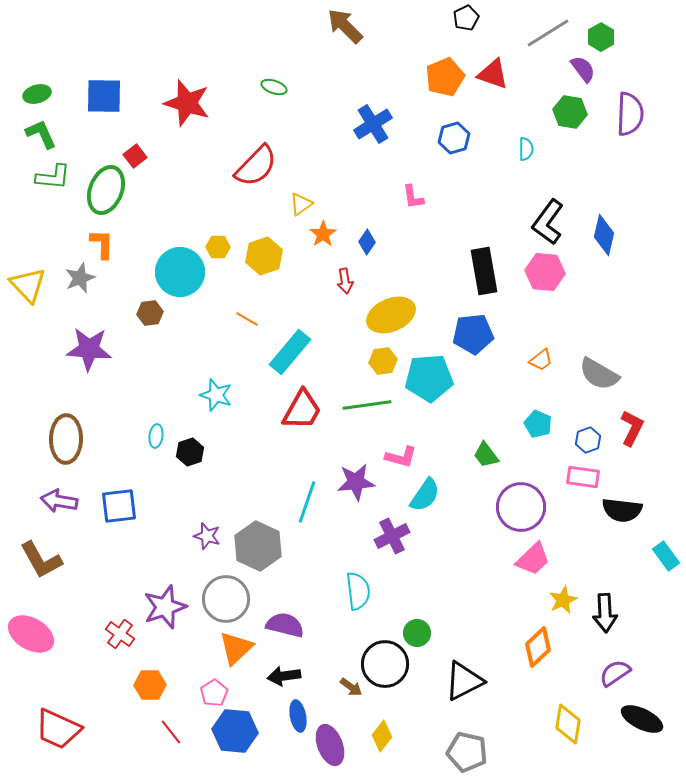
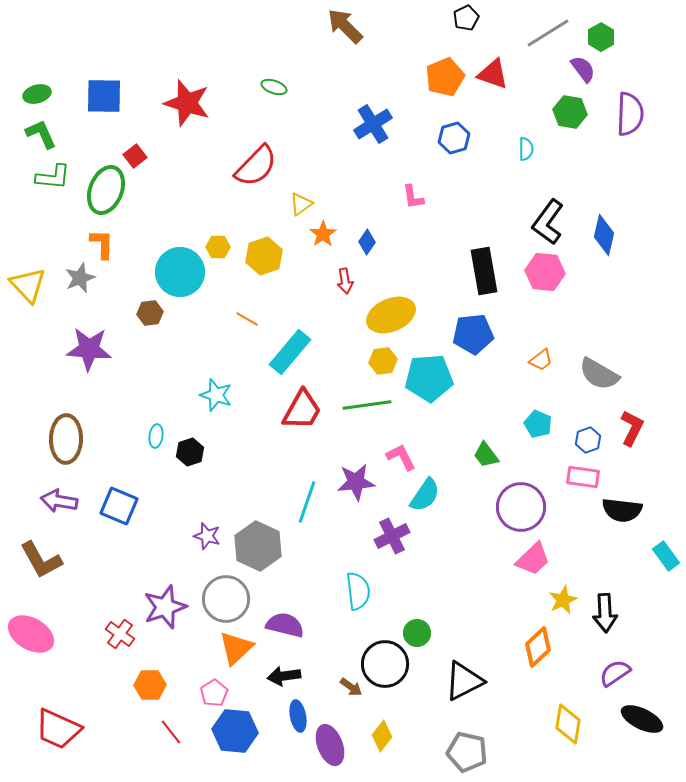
pink L-shape at (401, 457): rotated 132 degrees counterclockwise
blue square at (119, 506): rotated 30 degrees clockwise
